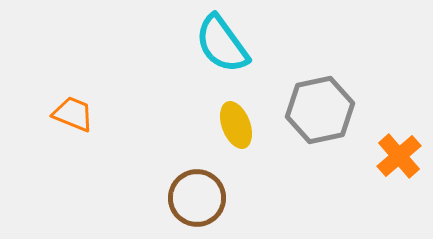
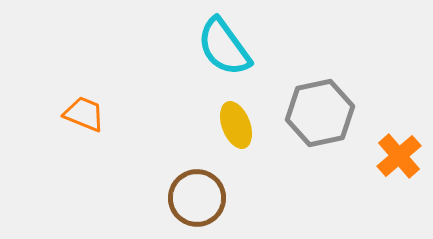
cyan semicircle: moved 2 px right, 3 px down
gray hexagon: moved 3 px down
orange trapezoid: moved 11 px right
